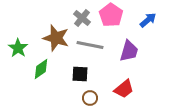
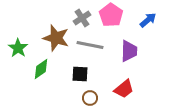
gray cross: rotated 18 degrees clockwise
purple trapezoid: rotated 15 degrees counterclockwise
